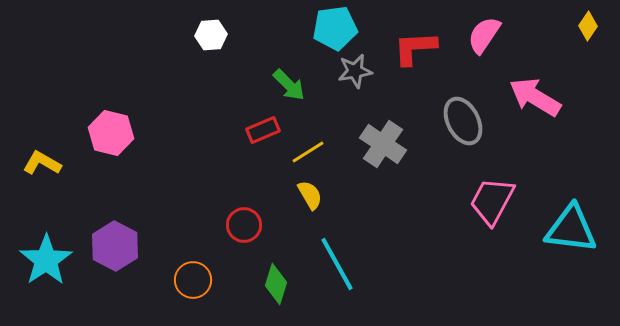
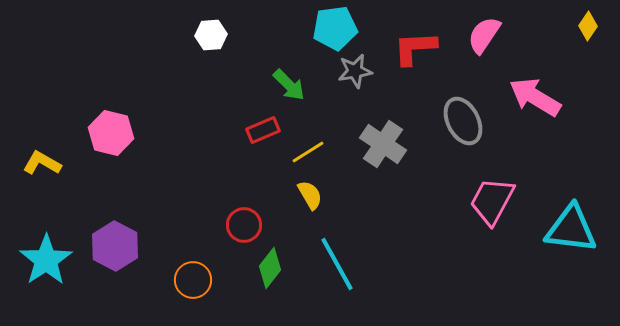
green diamond: moved 6 px left, 16 px up; rotated 21 degrees clockwise
